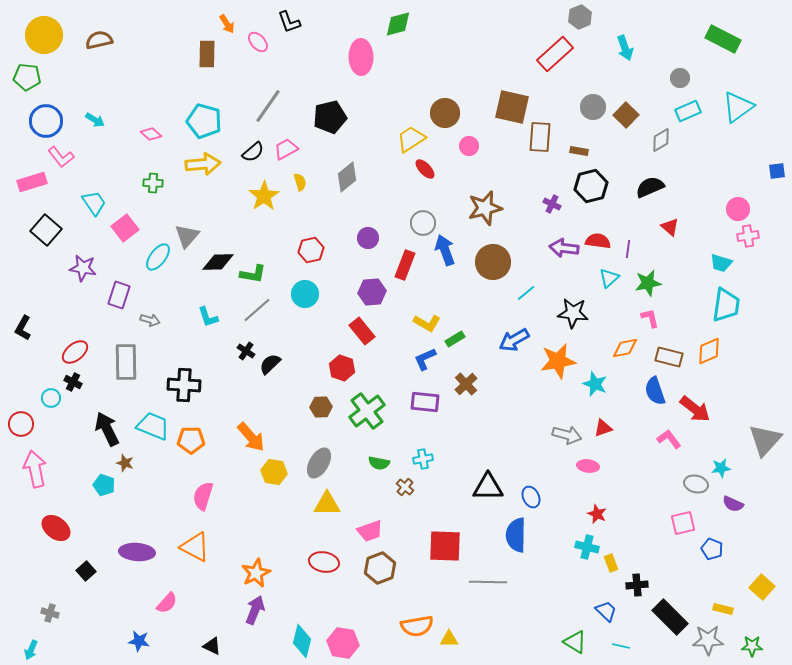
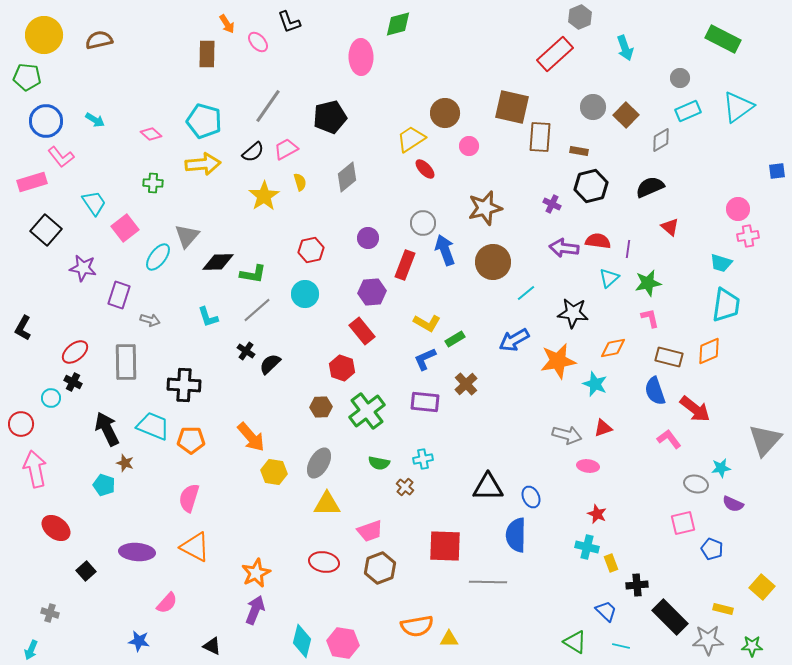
orange diamond at (625, 348): moved 12 px left
pink semicircle at (203, 496): moved 14 px left, 2 px down
